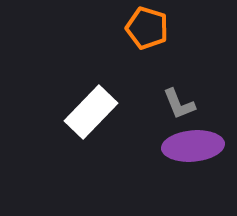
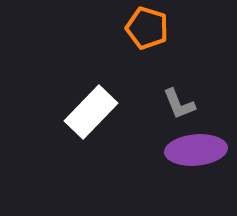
purple ellipse: moved 3 px right, 4 px down
